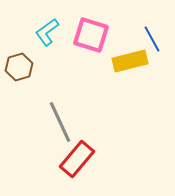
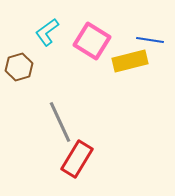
pink square: moved 1 px right, 6 px down; rotated 15 degrees clockwise
blue line: moved 2 px left, 1 px down; rotated 52 degrees counterclockwise
red rectangle: rotated 9 degrees counterclockwise
